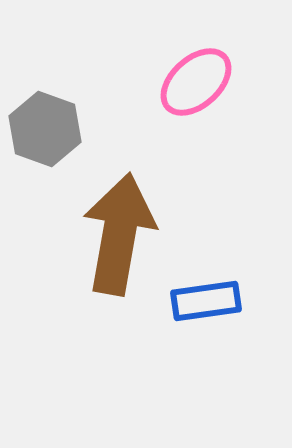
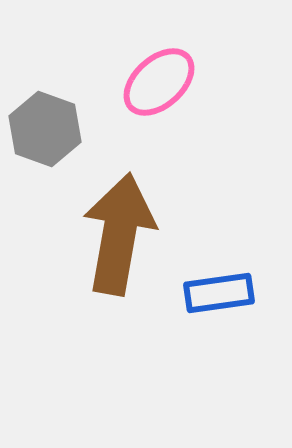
pink ellipse: moved 37 px left
blue rectangle: moved 13 px right, 8 px up
